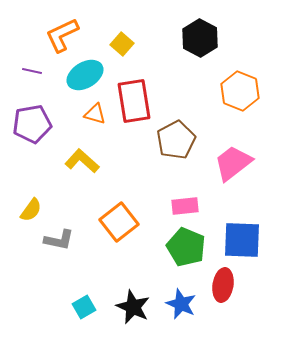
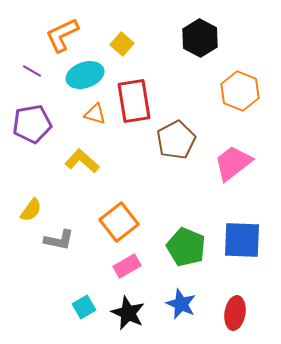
purple line: rotated 18 degrees clockwise
cyan ellipse: rotated 12 degrees clockwise
pink rectangle: moved 58 px left, 60 px down; rotated 24 degrees counterclockwise
red ellipse: moved 12 px right, 28 px down
black star: moved 5 px left, 6 px down
